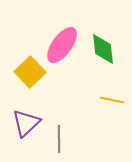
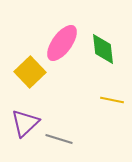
pink ellipse: moved 2 px up
purple triangle: moved 1 px left
gray line: rotated 72 degrees counterclockwise
